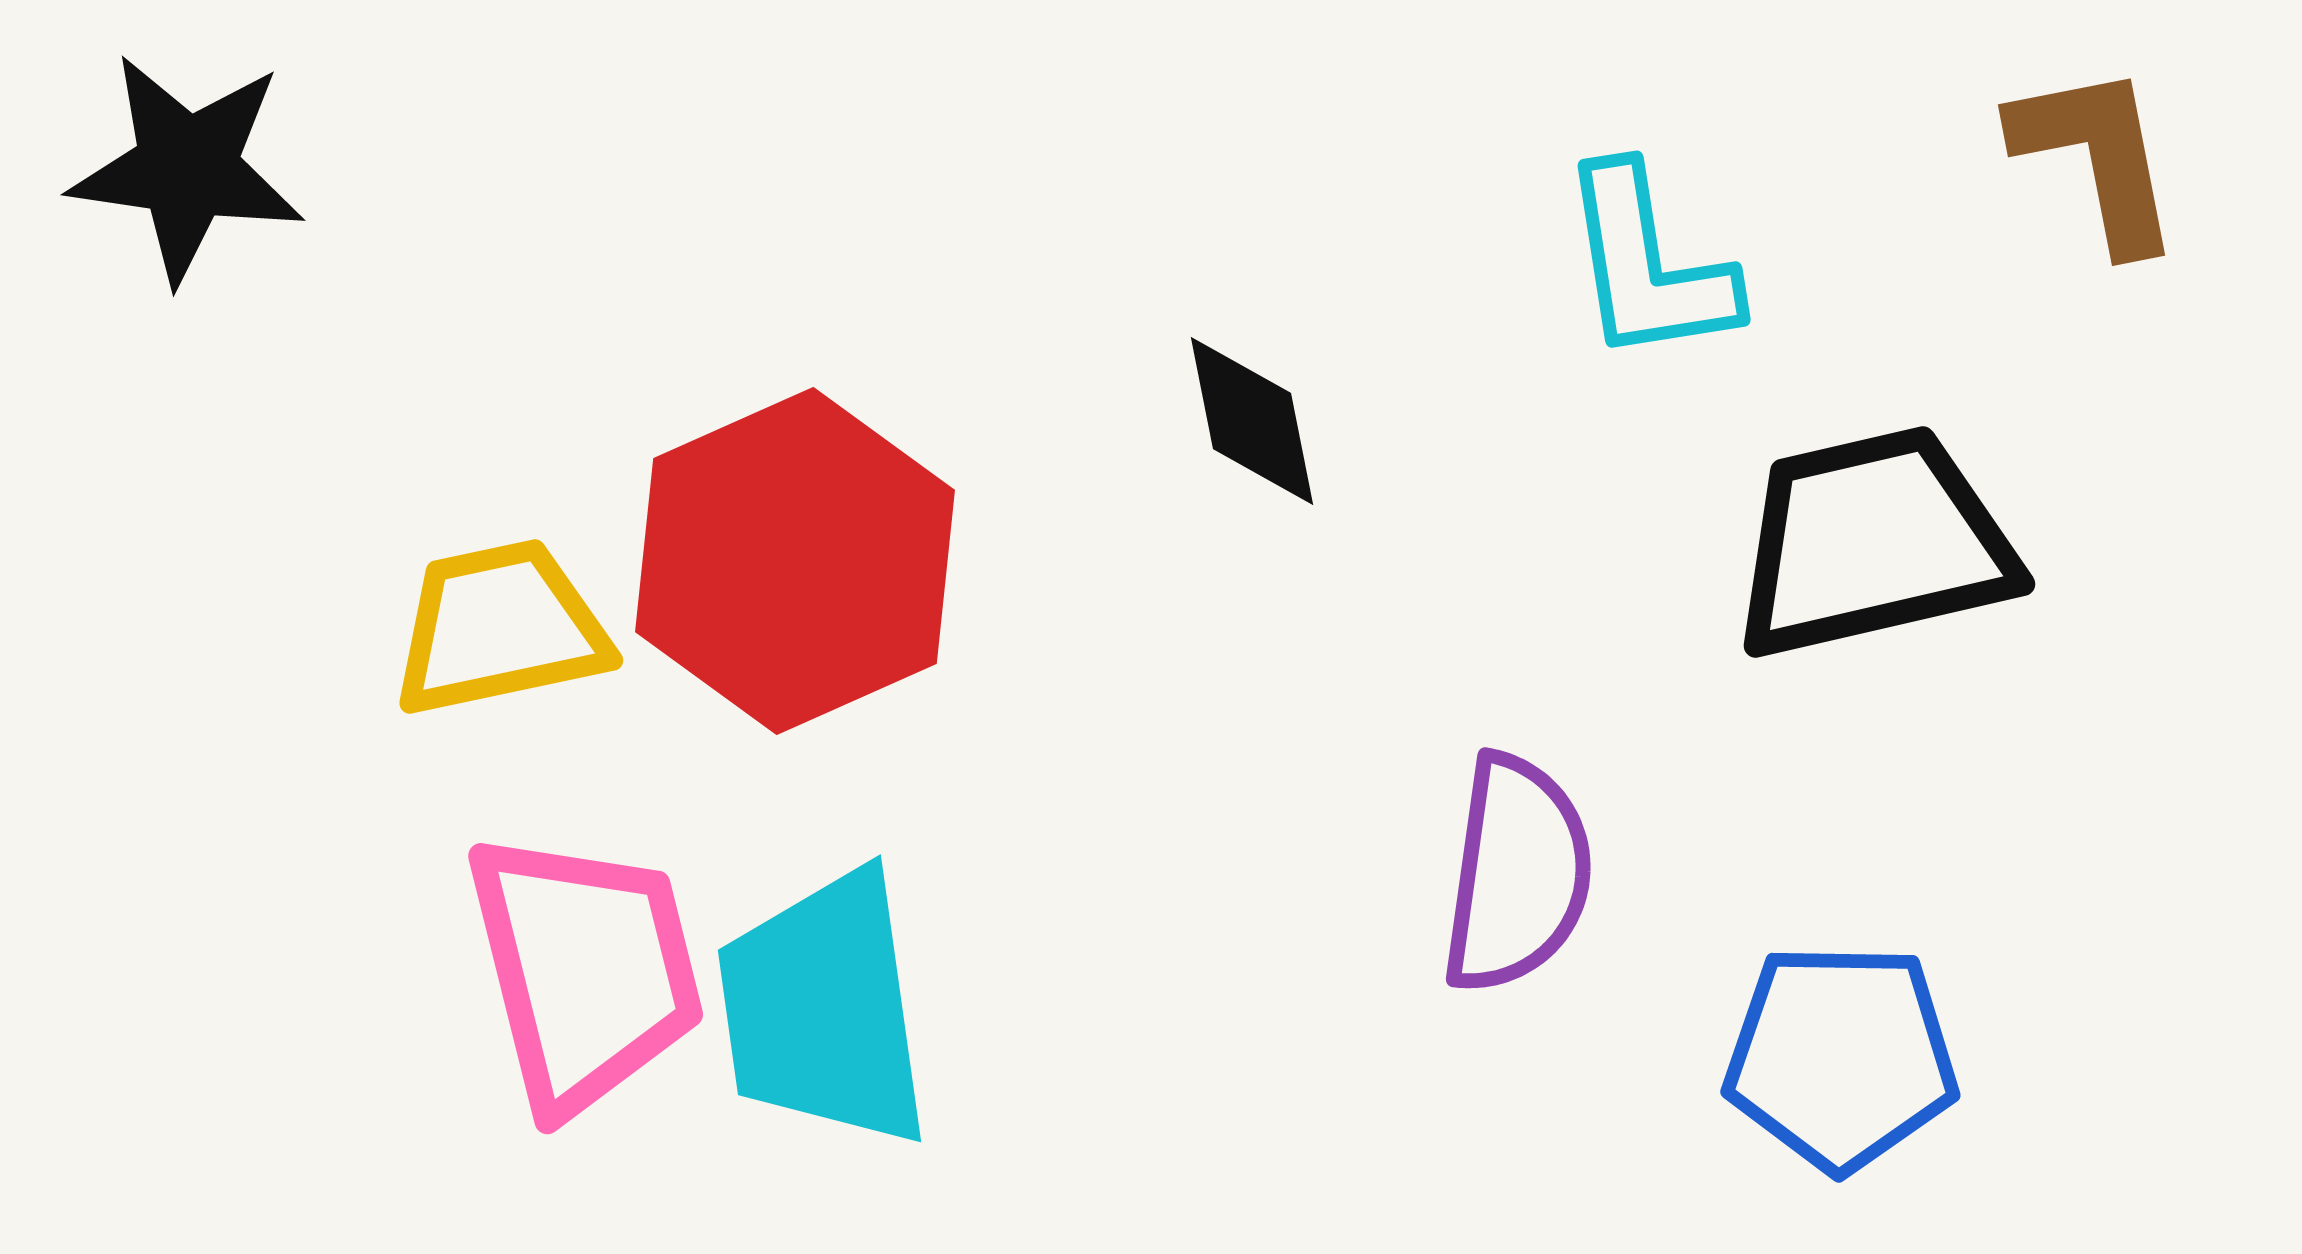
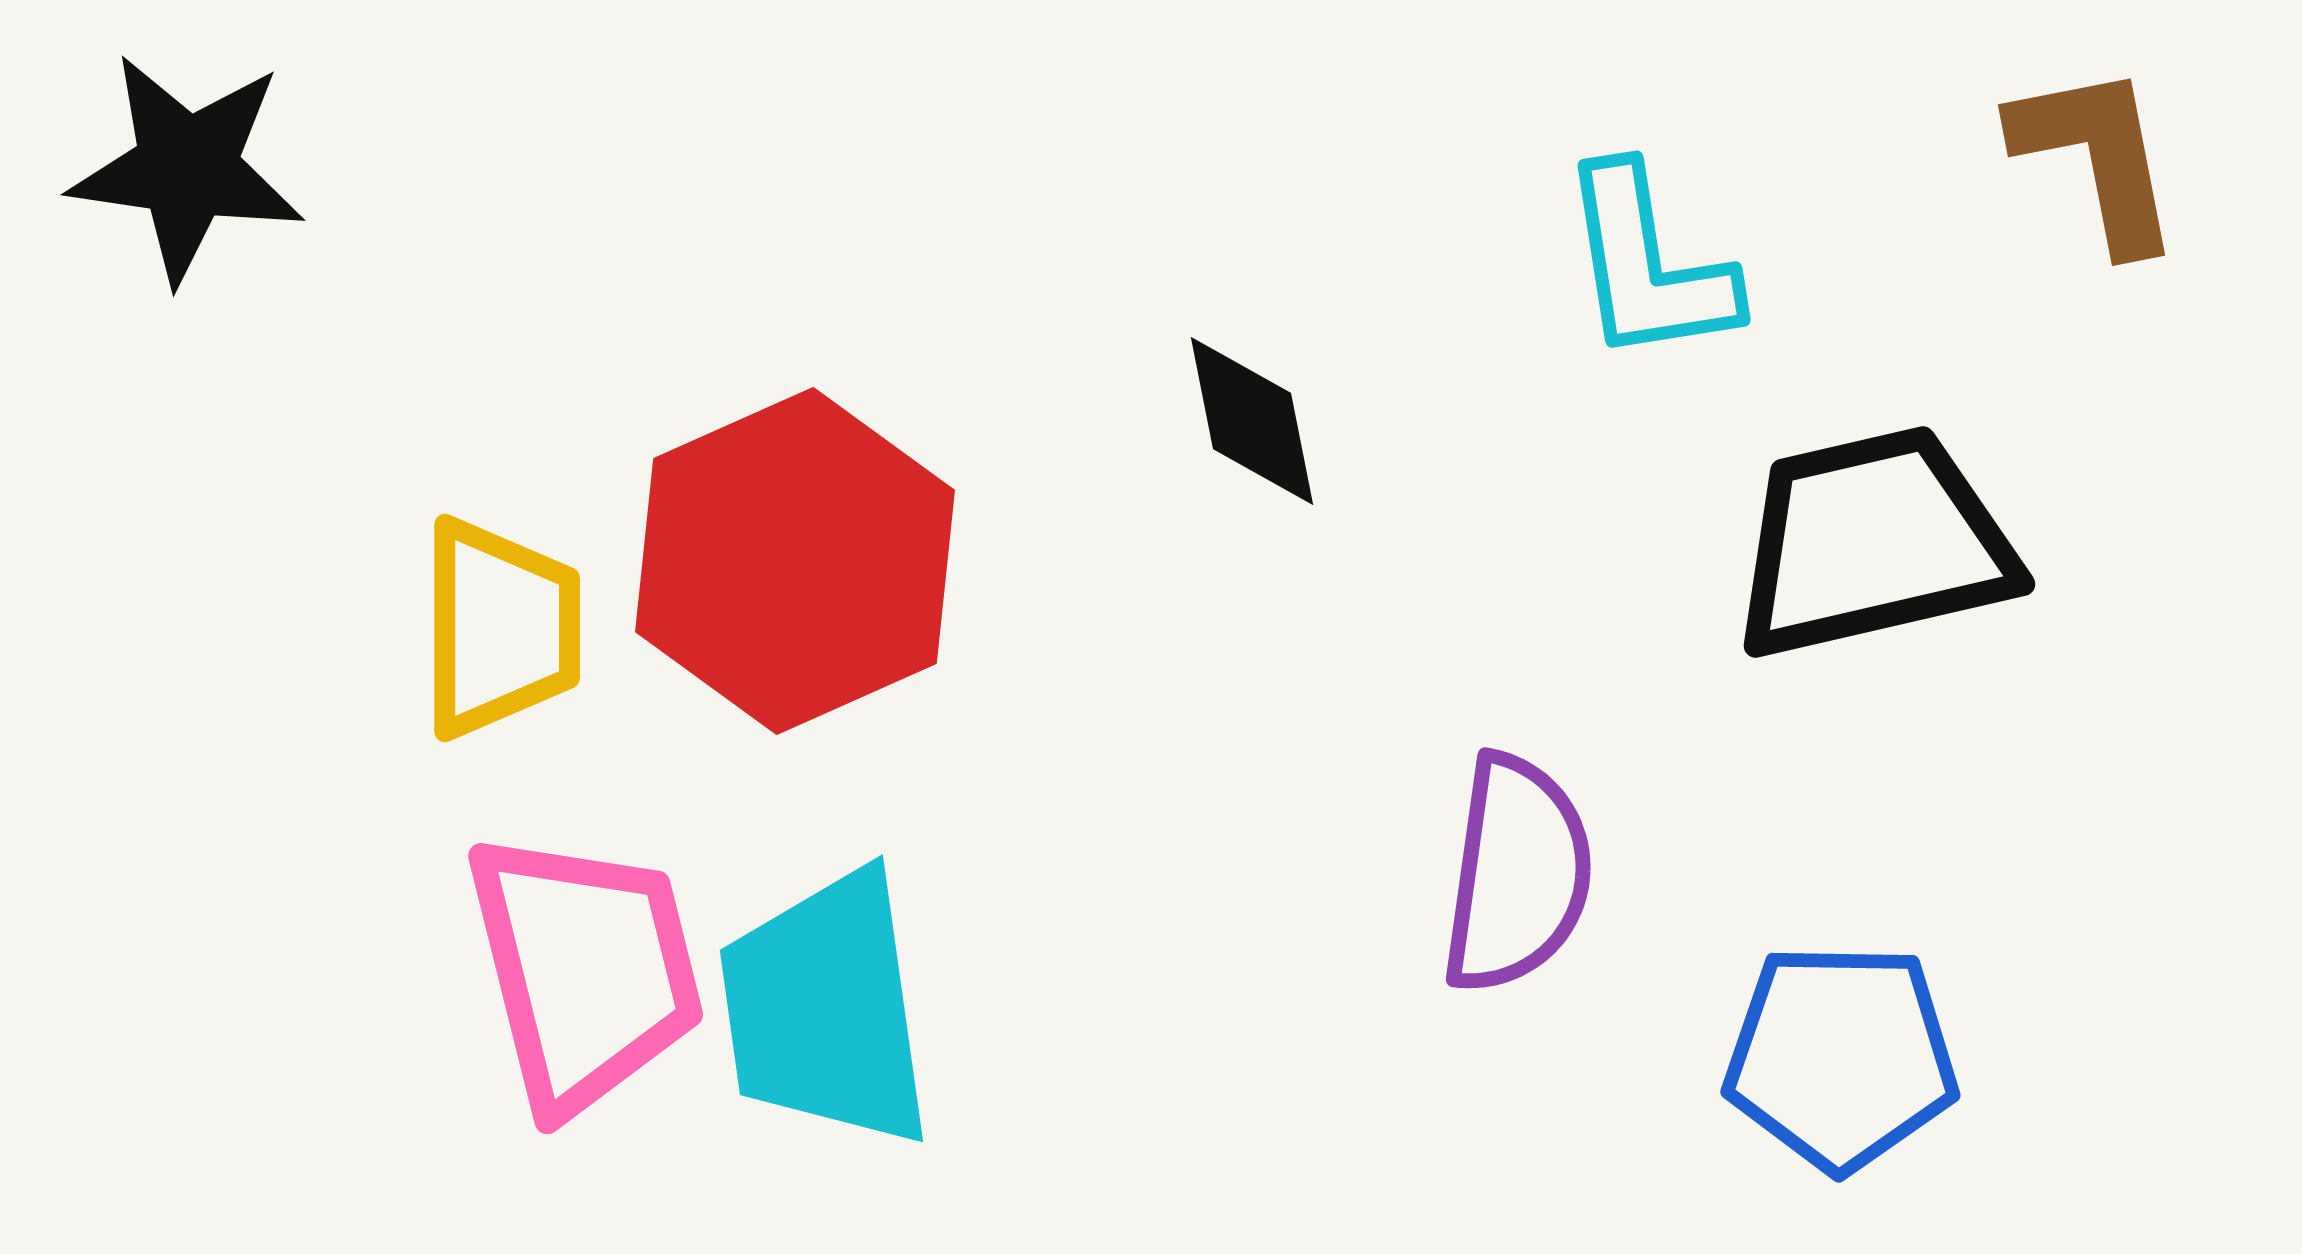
yellow trapezoid: rotated 102 degrees clockwise
cyan trapezoid: moved 2 px right
